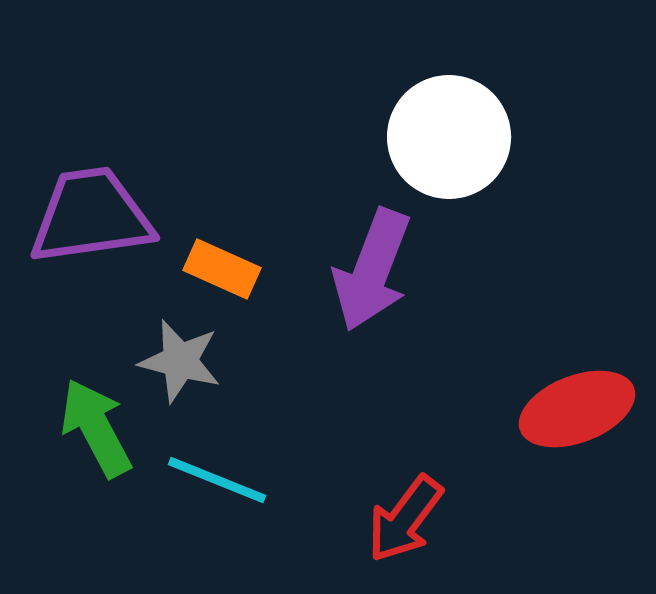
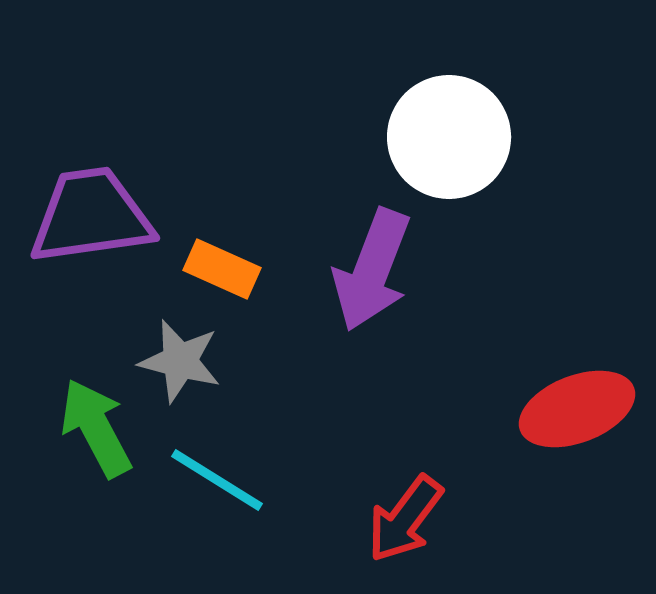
cyan line: rotated 10 degrees clockwise
